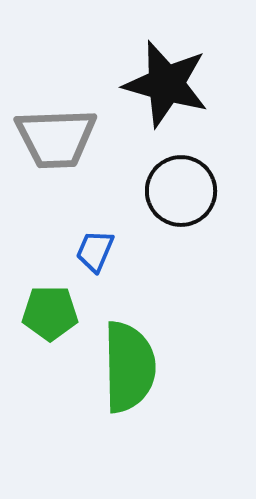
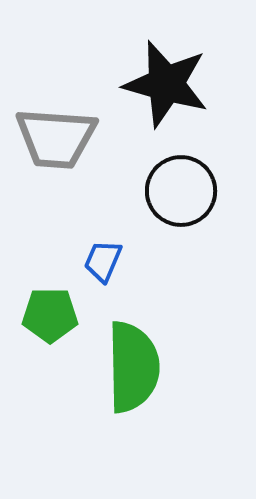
gray trapezoid: rotated 6 degrees clockwise
blue trapezoid: moved 8 px right, 10 px down
green pentagon: moved 2 px down
green semicircle: moved 4 px right
